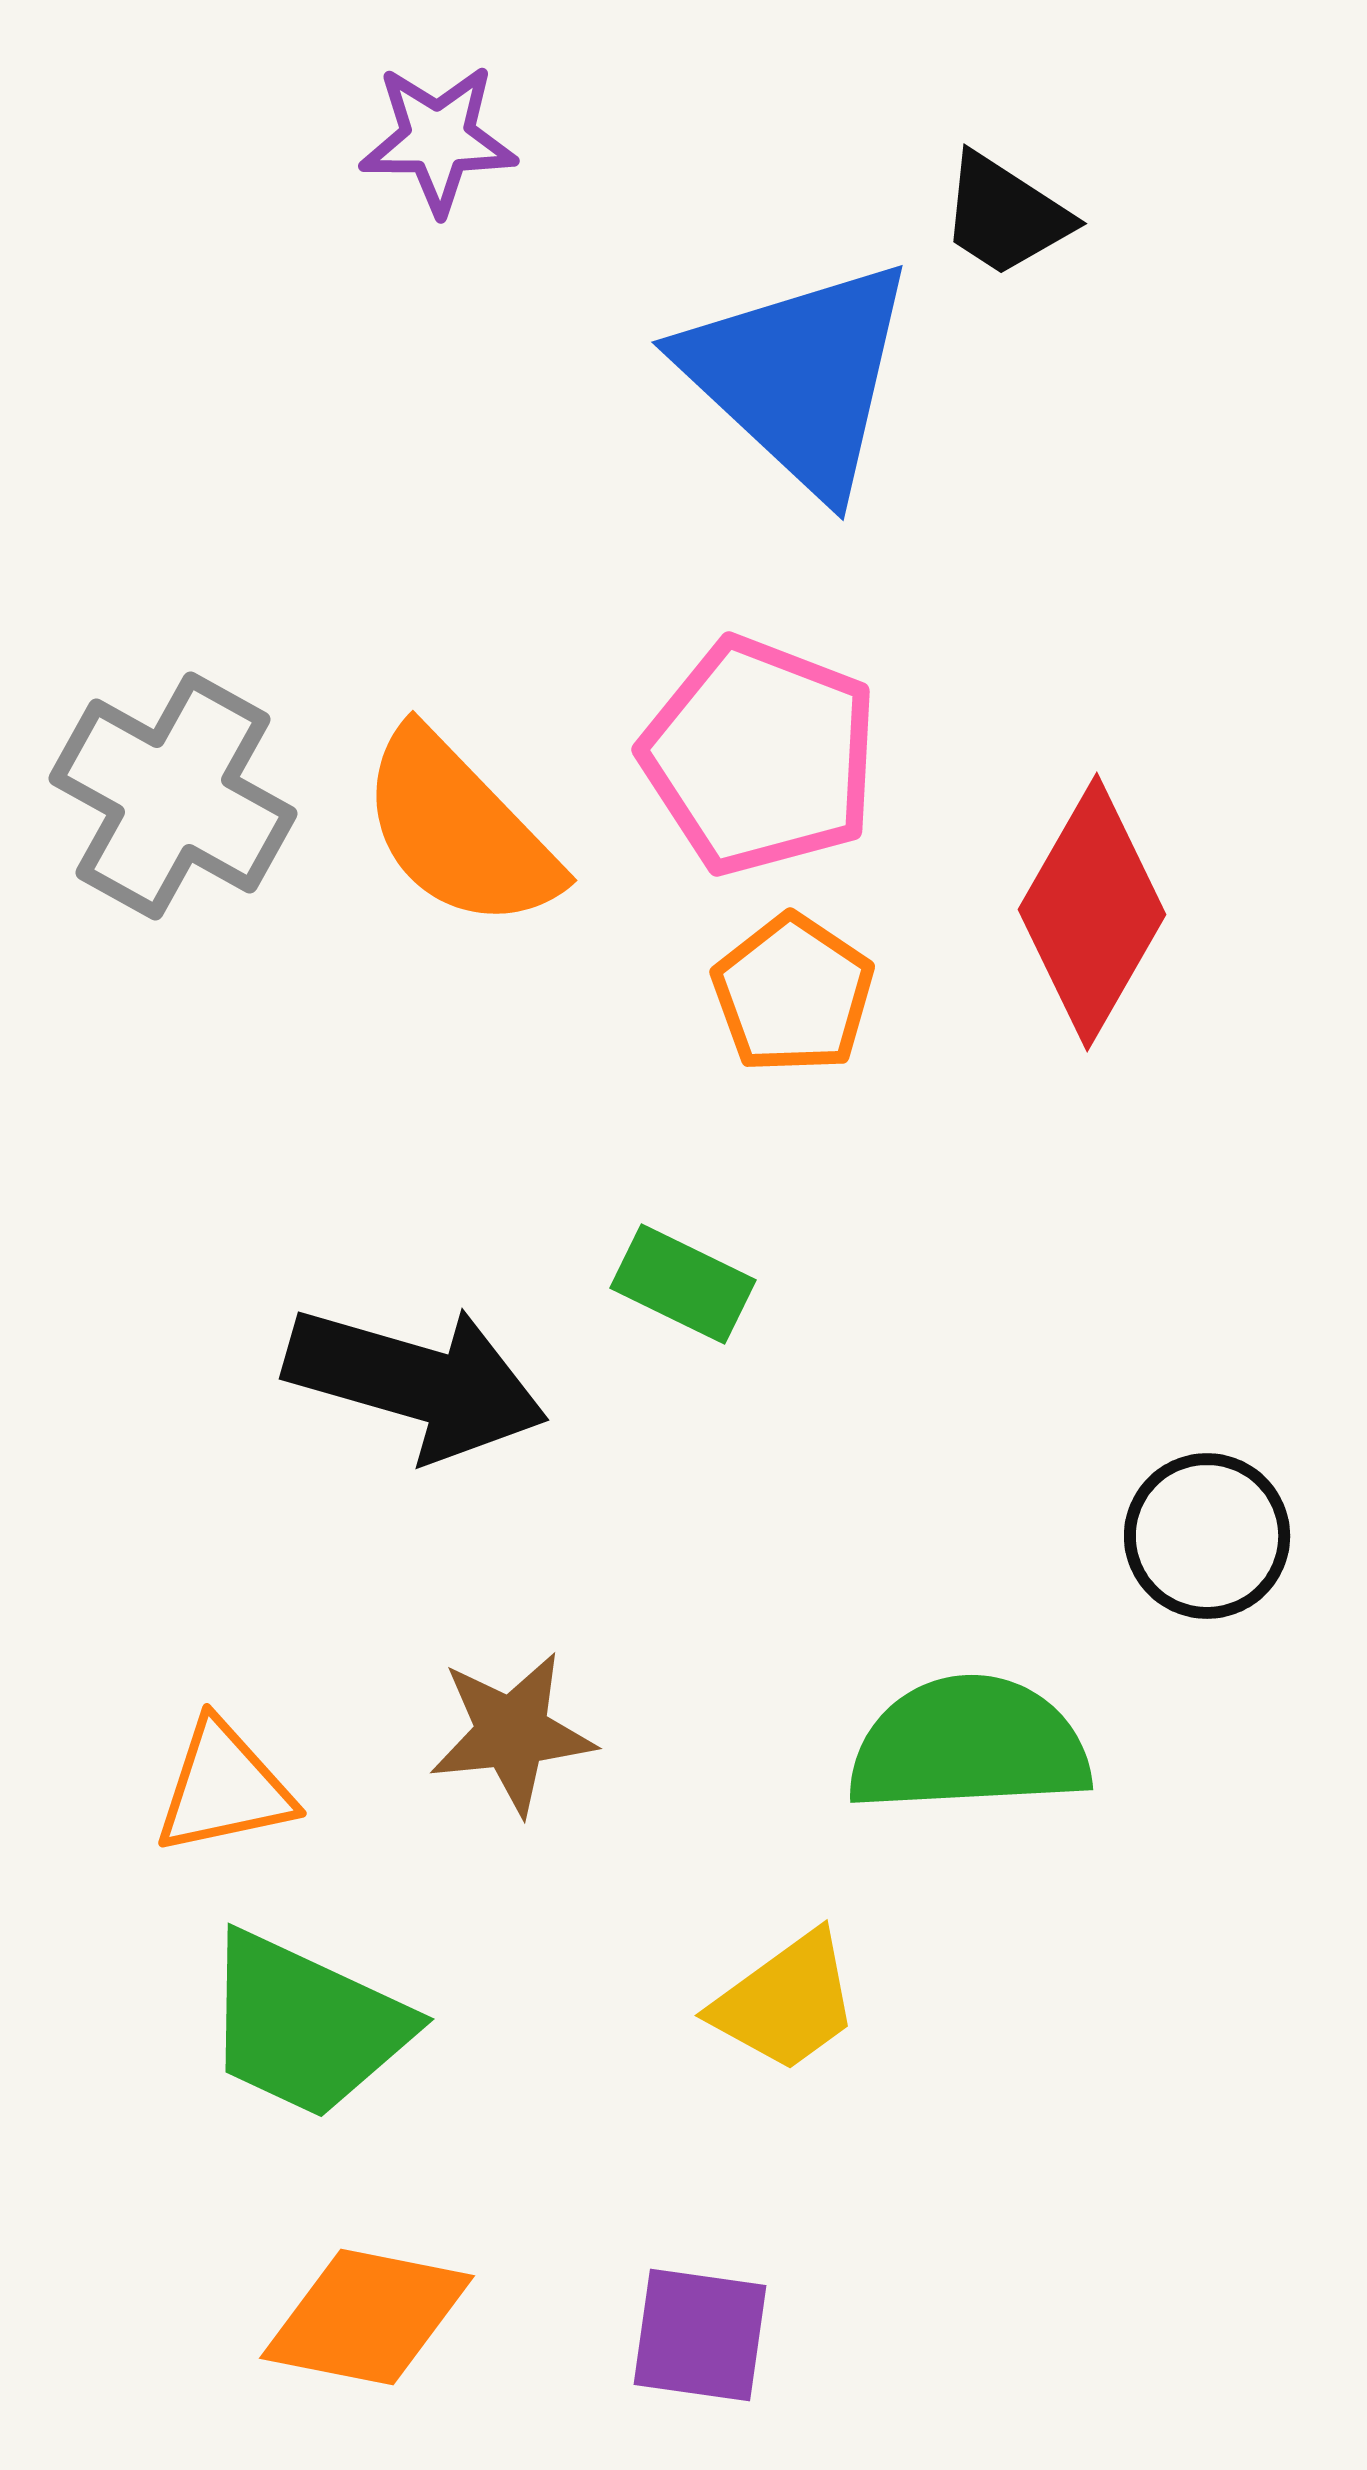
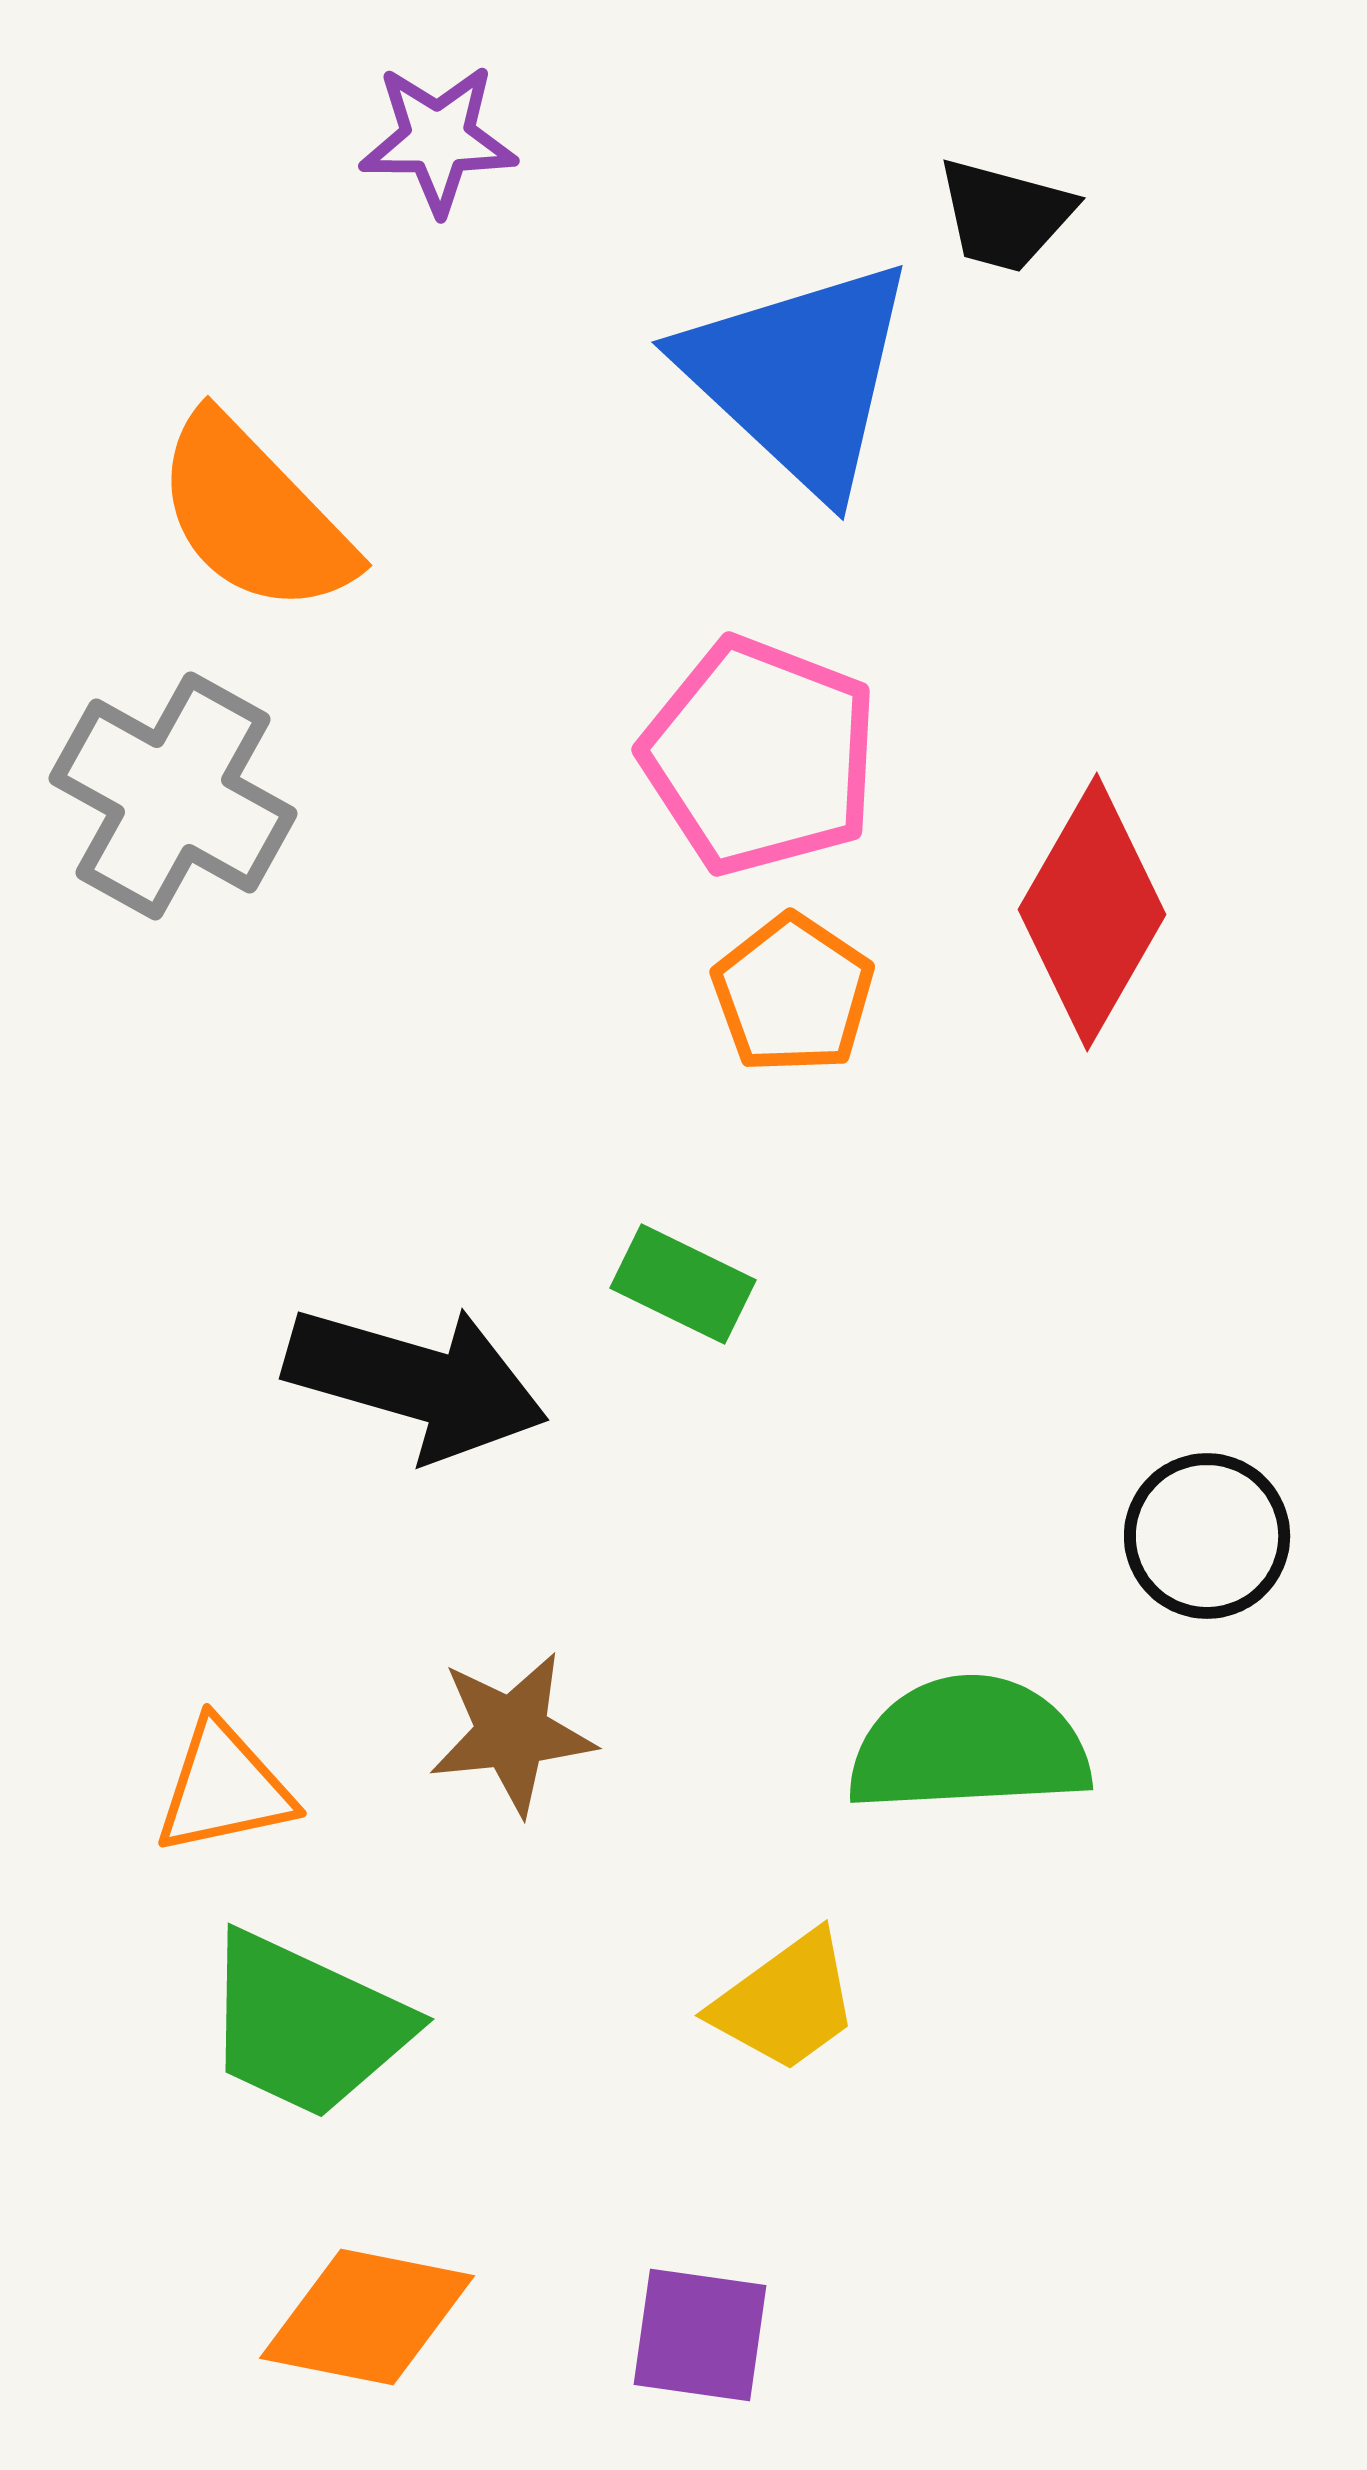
black trapezoid: rotated 18 degrees counterclockwise
orange semicircle: moved 205 px left, 315 px up
